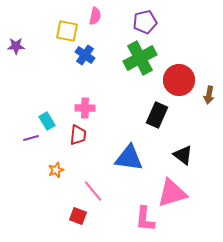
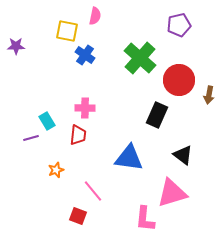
purple pentagon: moved 34 px right, 3 px down
green cross: rotated 20 degrees counterclockwise
